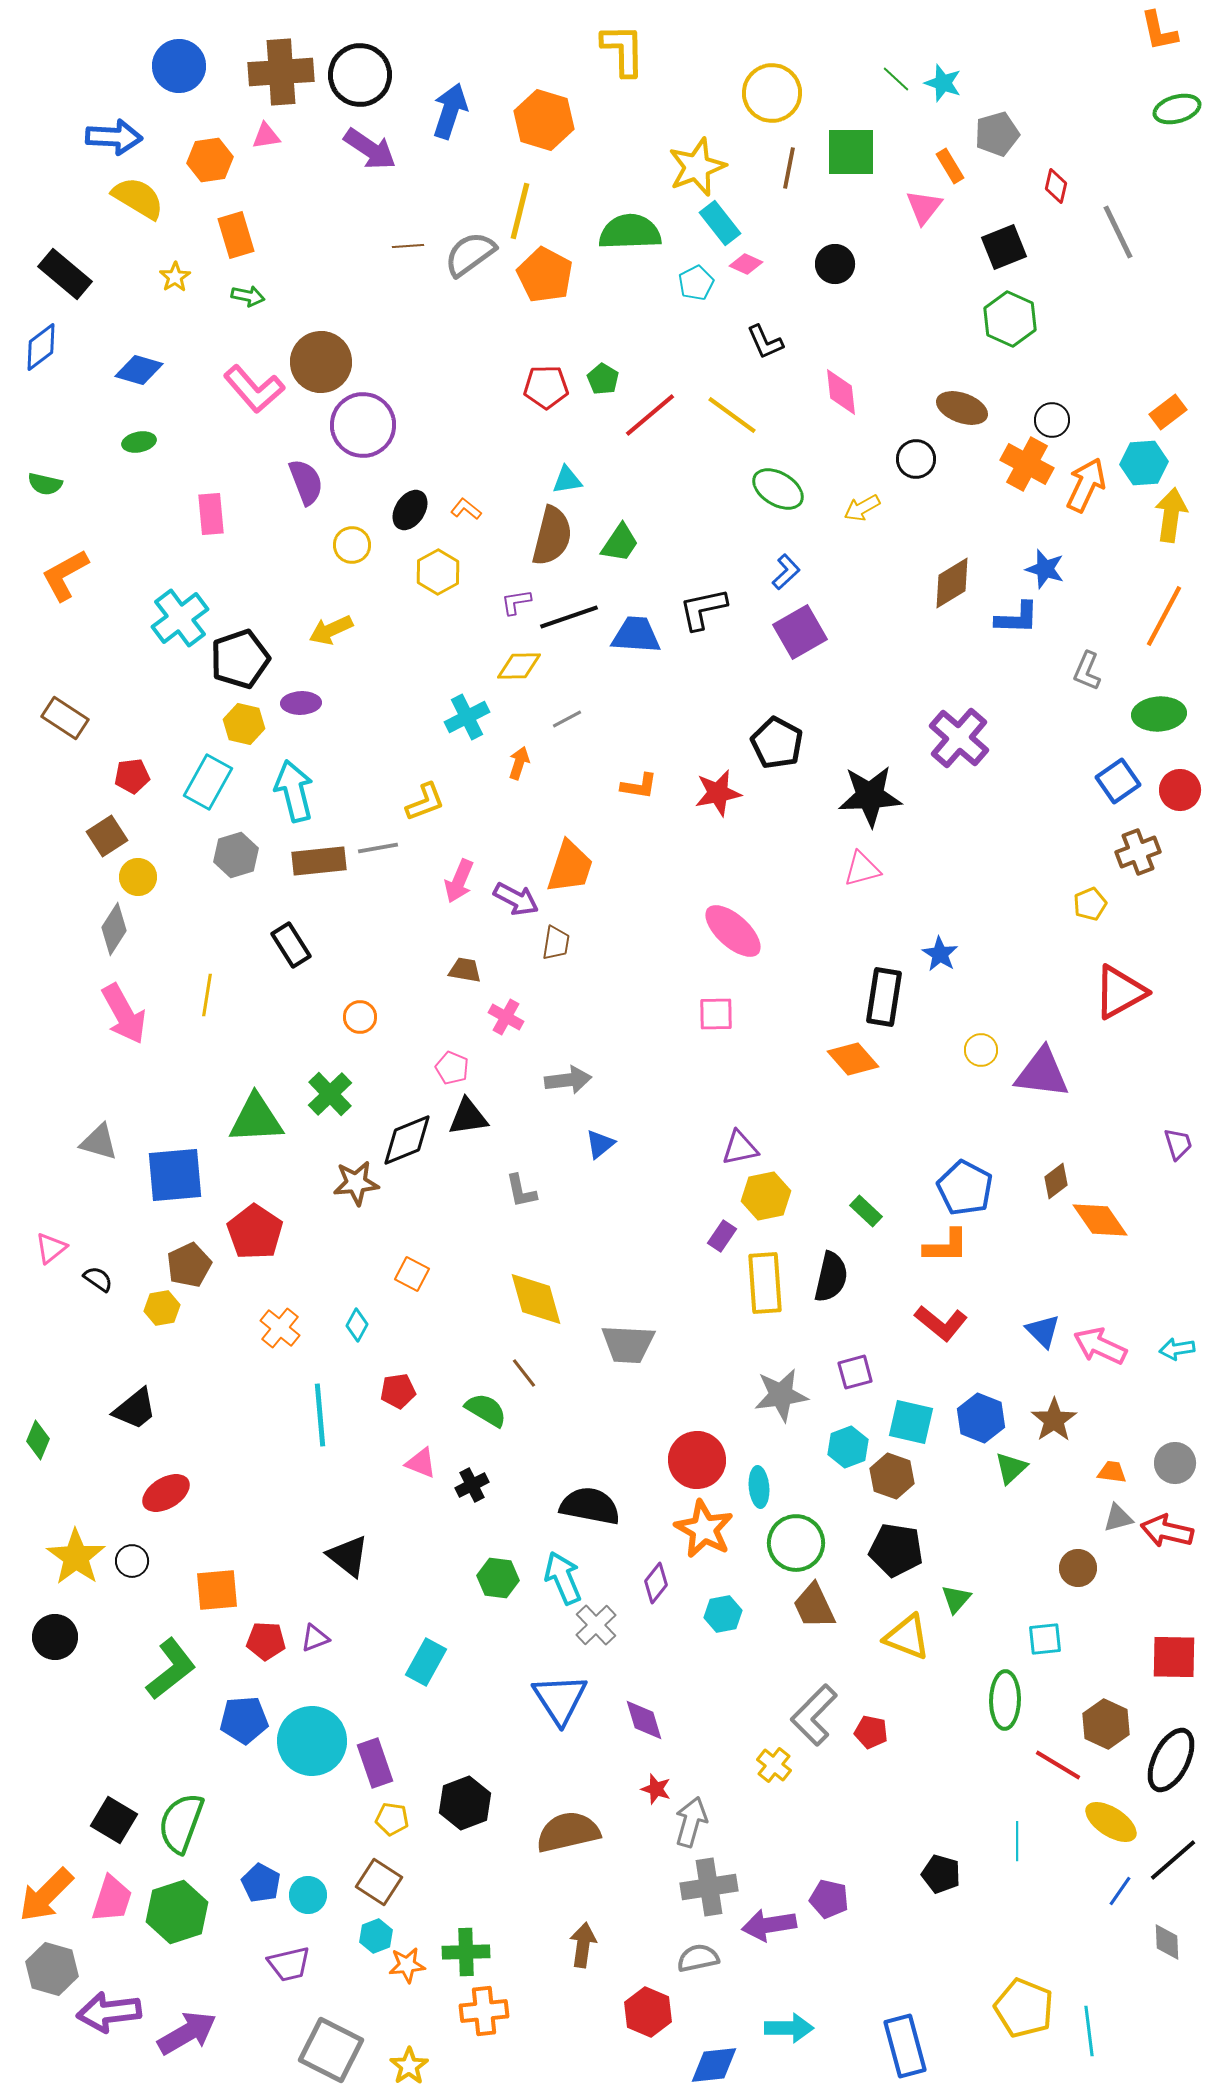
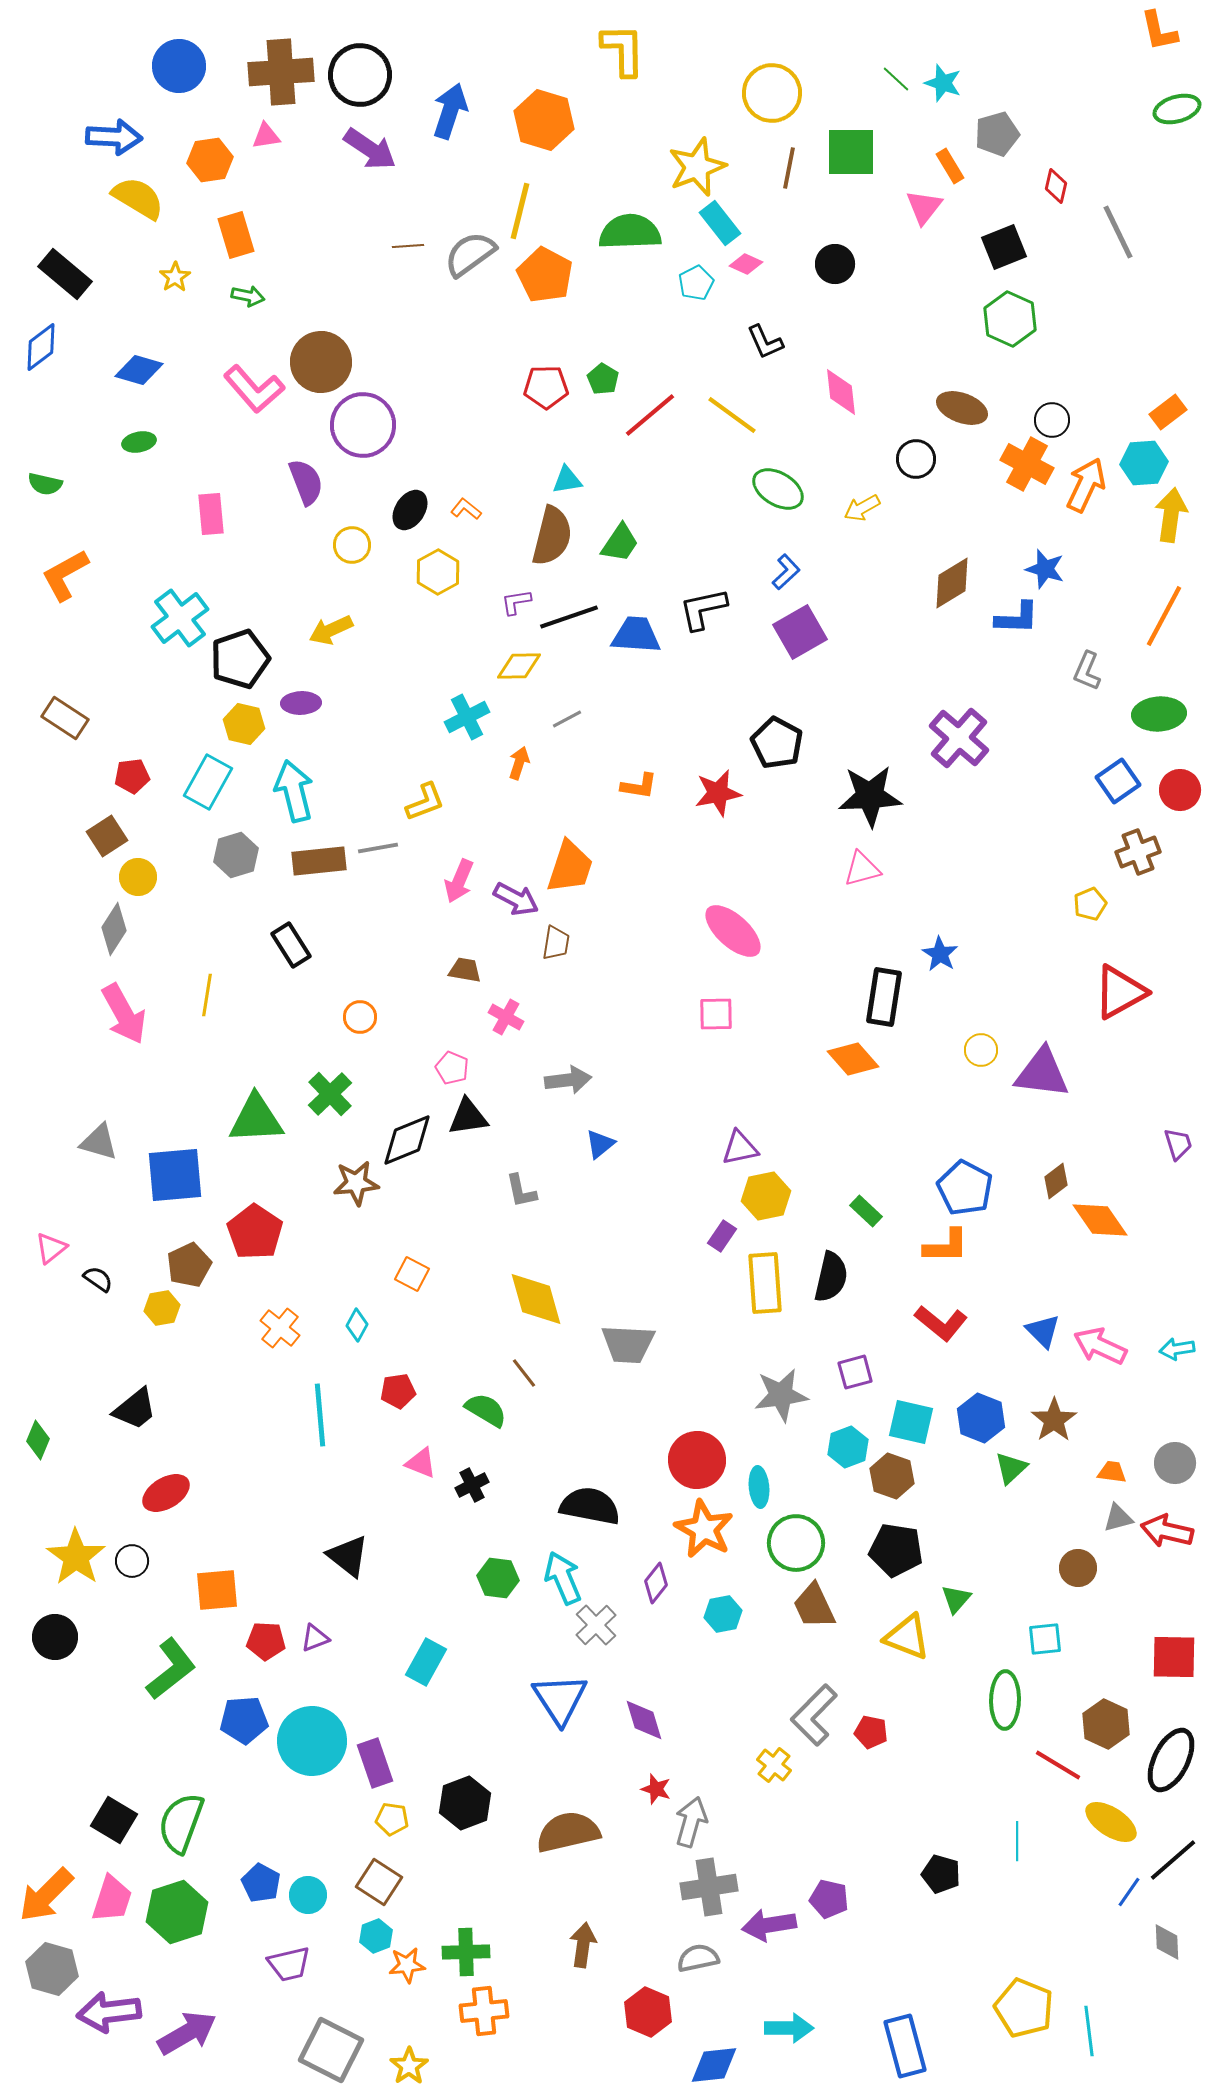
blue line at (1120, 1891): moved 9 px right, 1 px down
